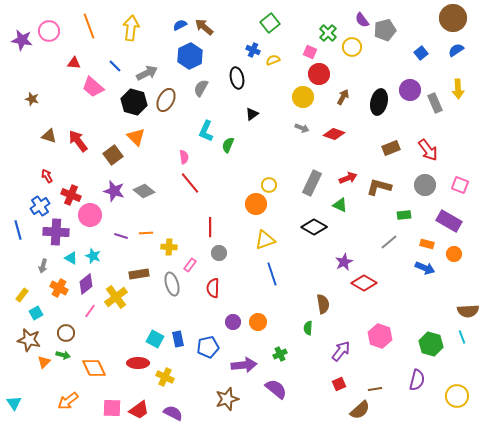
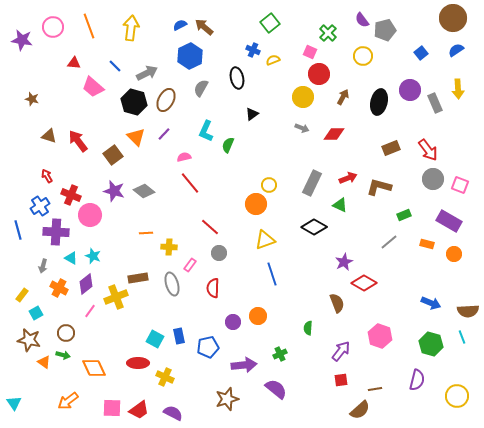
pink circle at (49, 31): moved 4 px right, 4 px up
yellow circle at (352, 47): moved 11 px right, 9 px down
red diamond at (334, 134): rotated 20 degrees counterclockwise
pink semicircle at (184, 157): rotated 96 degrees counterclockwise
gray circle at (425, 185): moved 8 px right, 6 px up
green rectangle at (404, 215): rotated 16 degrees counterclockwise
red line at (210, 227): rotated 48 degrees counterclockwise
purple line at (121, 236): moved 43 px right, 102 px up; rotated 64 degrees counterclockwise
blue arrow at (425, 268): moved 6 px right, 35 px down
brown rectangle at (139, 274): moved 1 px left, 4 px down
yellow cross at (116, 297): rotated 15 degrees clockwise
brown semicircle at (323, 304): moved 14 px right, 1 px up; rotated 12 degrees counterclockwise
orange circle at (258, 322): moved 6 px up
blue rectangle at (178, 339): moved 1 px right, 3 px up
orange triangle at (44, 362): rotated 40 degrees counterclockwise
red square at (339, 384): moved 2 px right, 4 px up; rotated 16 degrees clockwise
